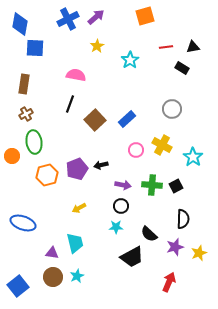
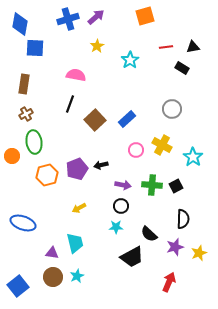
blue cross at (68, 19): rotated 10 degrees clockwise
